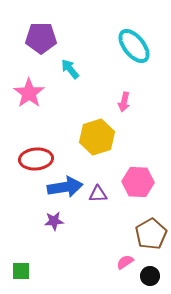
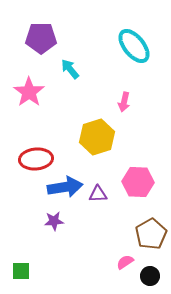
pink star: moved 1 px up
